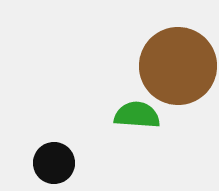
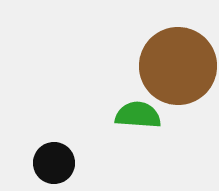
green semicircle: moved 1 px right
